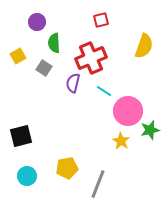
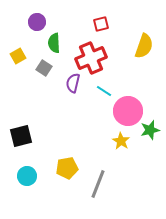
red square: moved 4 px down
